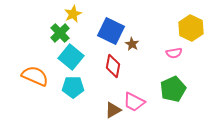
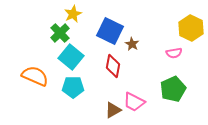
blue square: moved 1 px left
